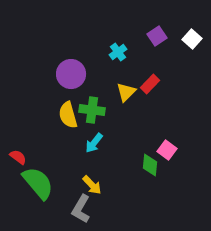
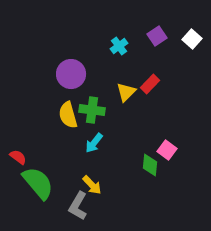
cyan cross: moved 1 px right, 6 px up
gray L-shape: moved 3 px left, 3 px up
